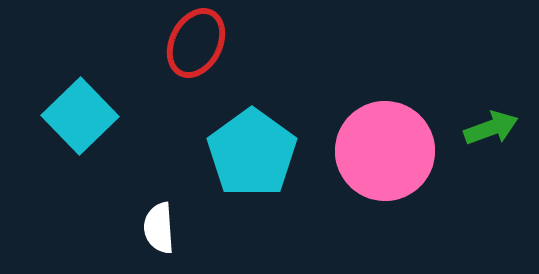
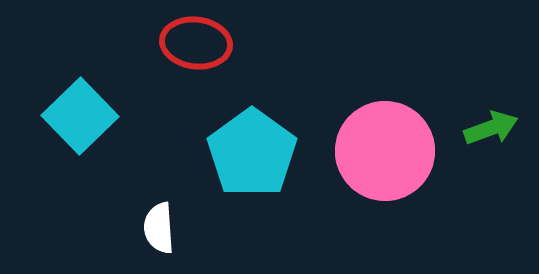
red ellipse: rotated 70 degrees clockwise
